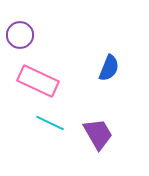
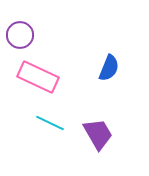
pink rectangle: moved 4 px up
